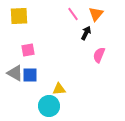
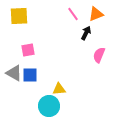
orange triangle: rotated 28 degrees clockwise
gray triangle: moved 1 px left
